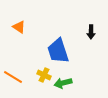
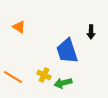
blue trapezoid: moved 9 px right
